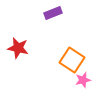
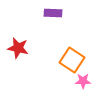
purple rectangle: rotated 24 degrees clockwise
pink star: moved 1 px down; rotated 14 degrees clockwise
